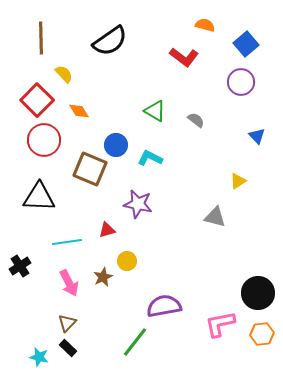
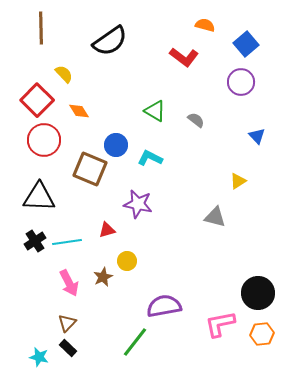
brown line: moved 10 px up
black cross: moved 15 px right, 25 px up
